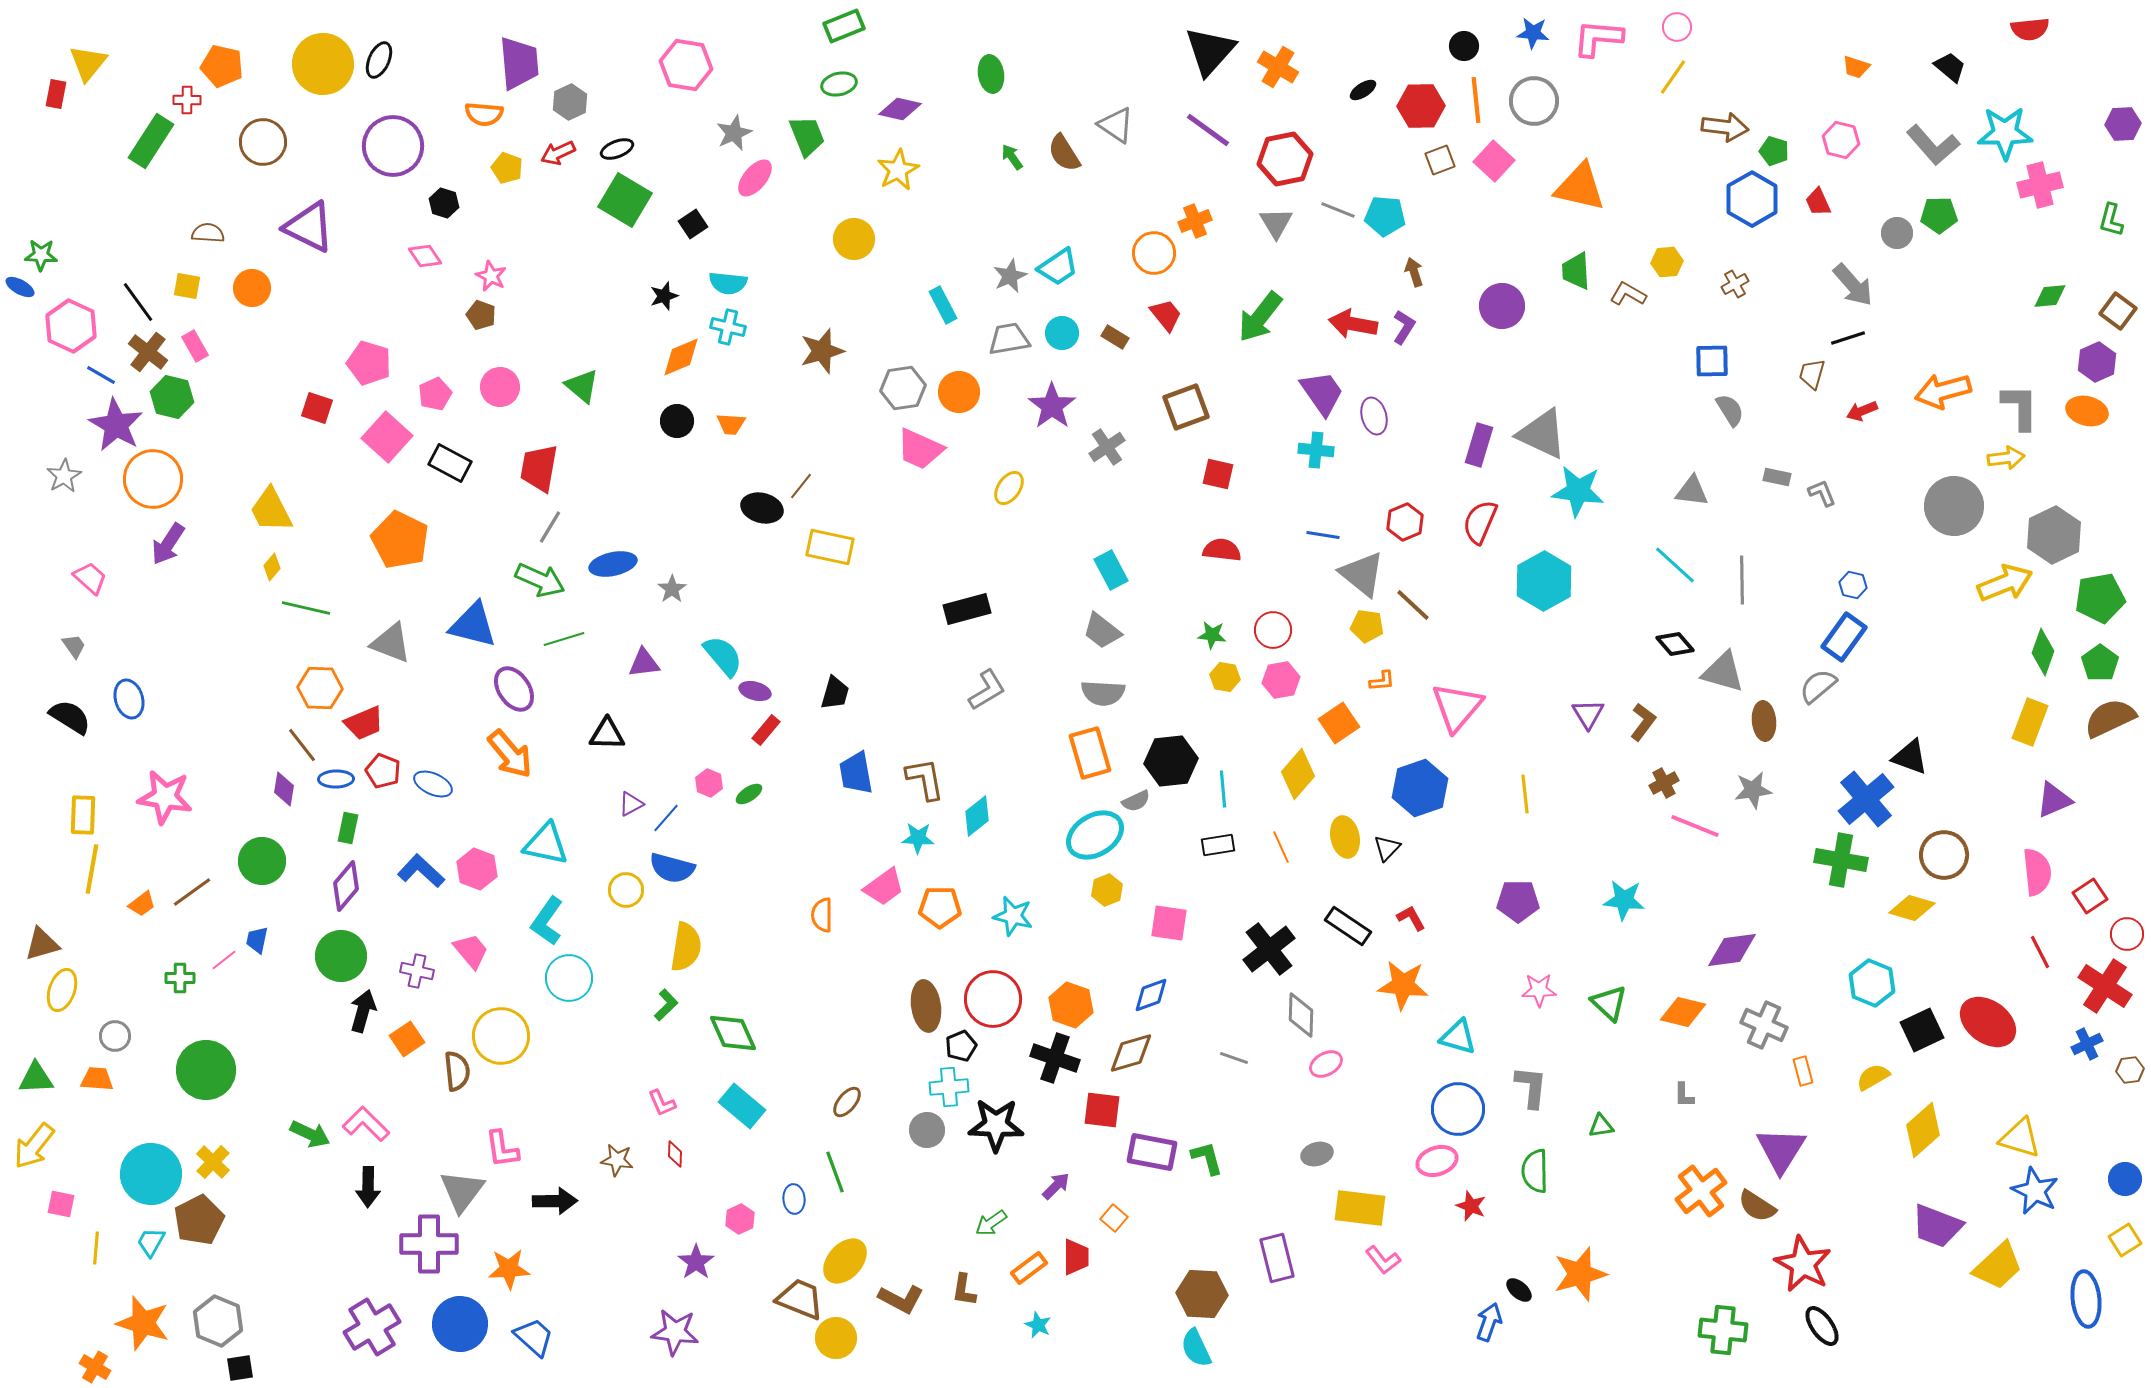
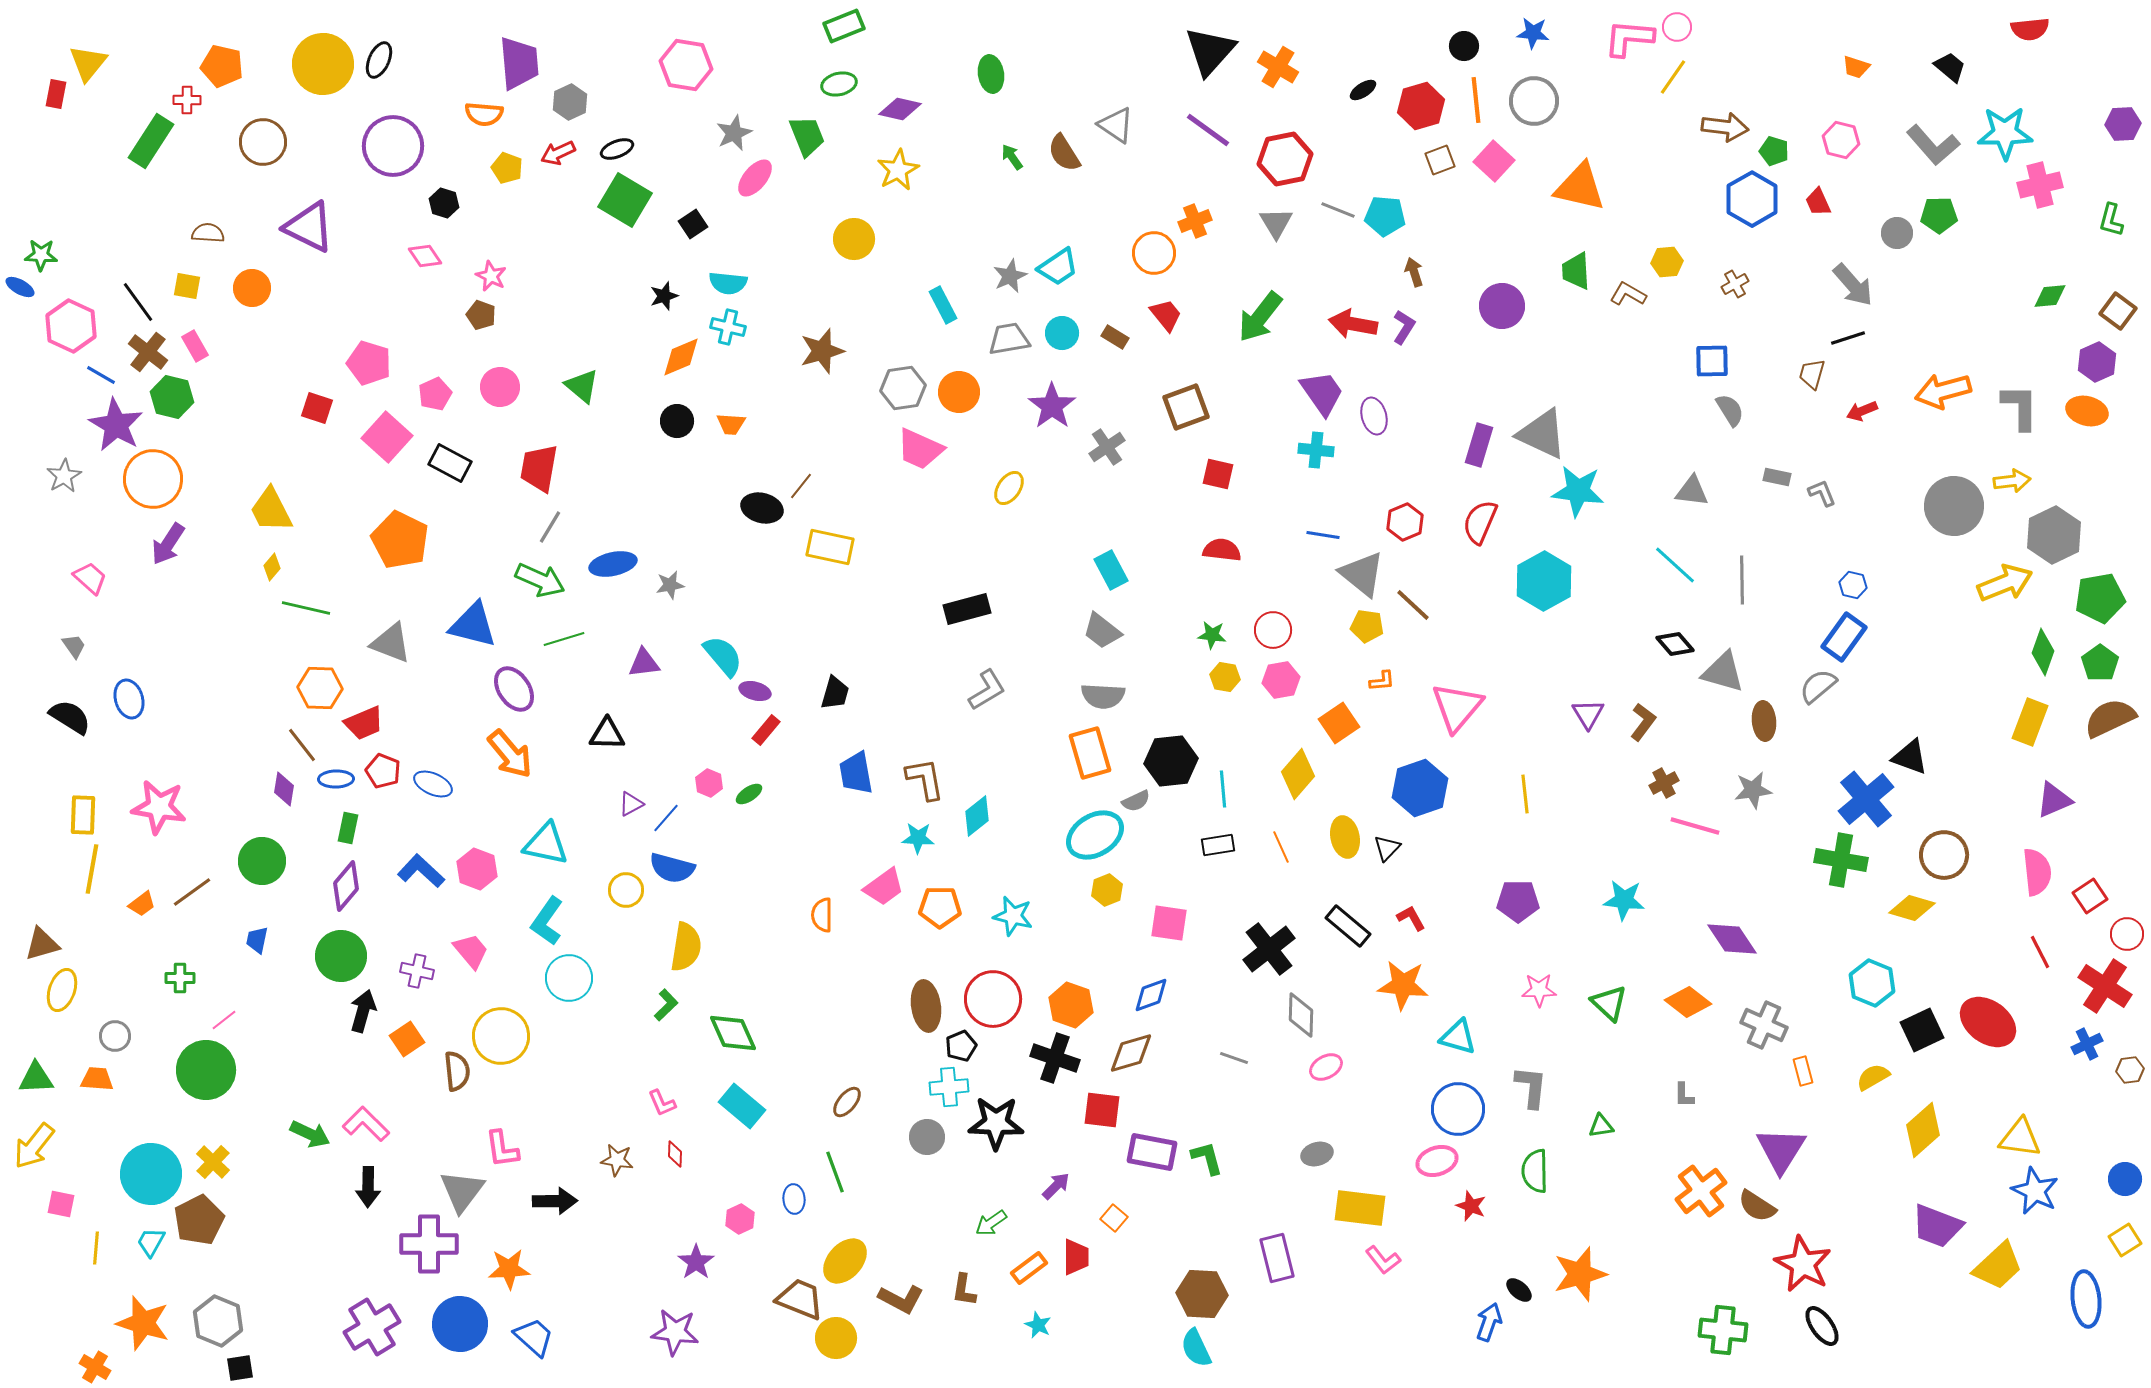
pink L-shape at (1598, 38): moved 31 px right
red hexagon at (1421, 106): rotated 15 degrees counterclockwise
yellow arrow at (2006, 458): moved 6 px right, 23 px down
gray star at (672, 589): moved 2 px left, 4 px up; rotated 24 degrees clockwise
gray semicircle at (1103, 693): moved 3 px down
pink star at (165, 797): moved 6 px left, 10 px down
pink line at (1695, 826): rotated 6 degrees counterclockwise
black rectangle at (1348, 926): rotated 6 degrees clockwise
purple diamond at (1732, 950): moved 11 px up; rotated 64 degrees clockwise
pink line at (224, 960): moved 60 px down
orange diamond at (1683, 1012): moved 5 px right, 10 px up; rotated 24 degrees clockwise
pink ellipse at (1326, 1064): moved 3 px down
black star at (996, 1125): moved 2 px up
gray circle at (927, 1130): moved 7 px down
yellow triangle at (2020, 1138): rotated 9 degrees counterclockwise
